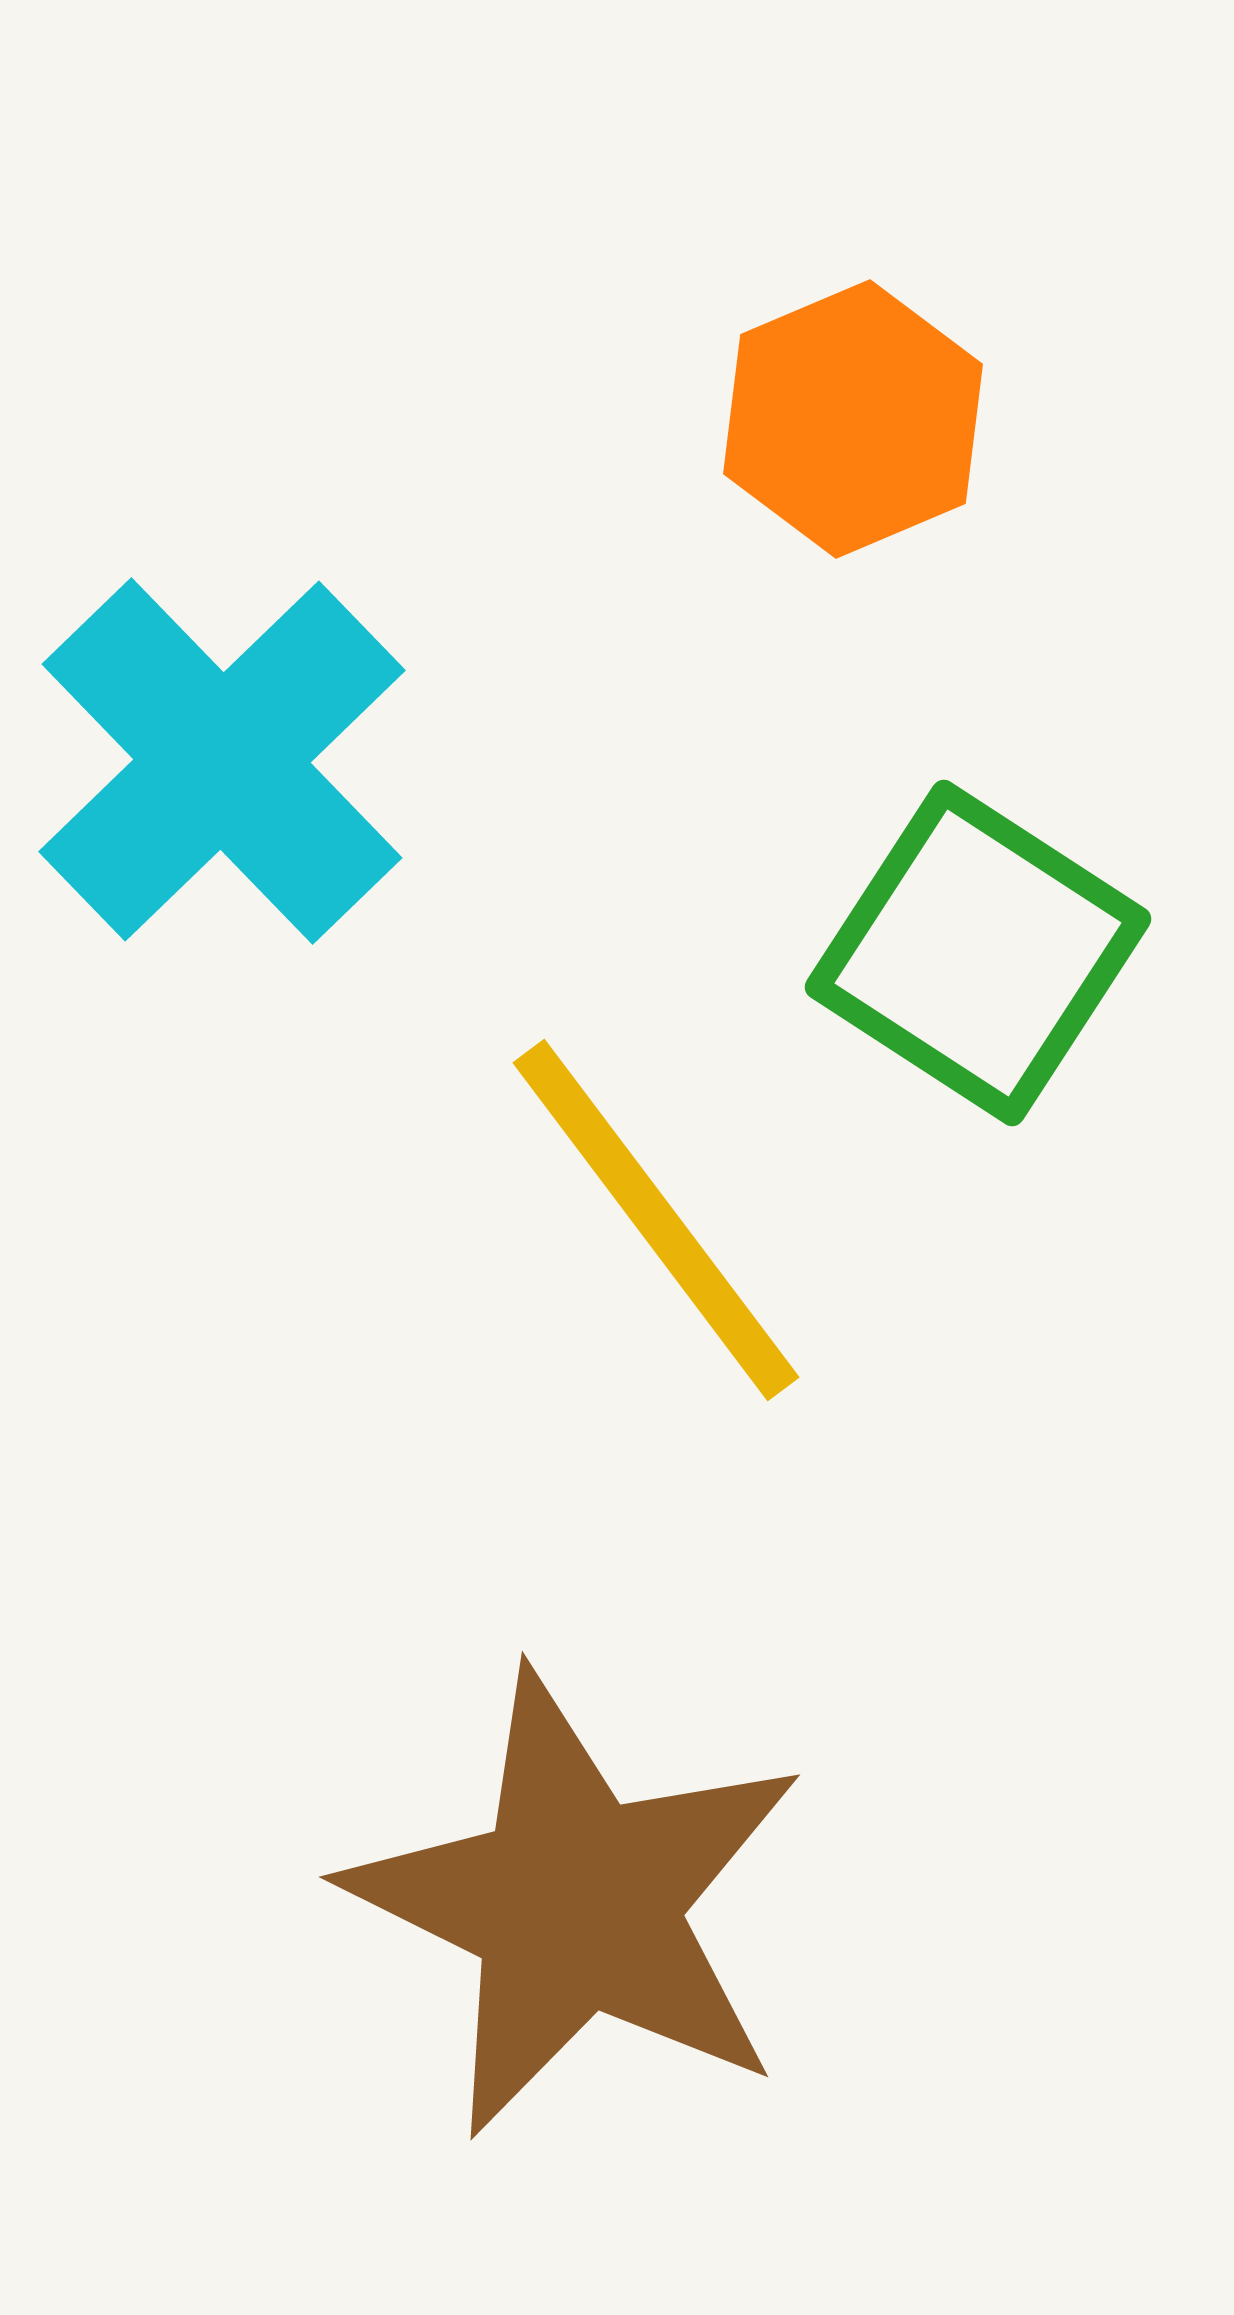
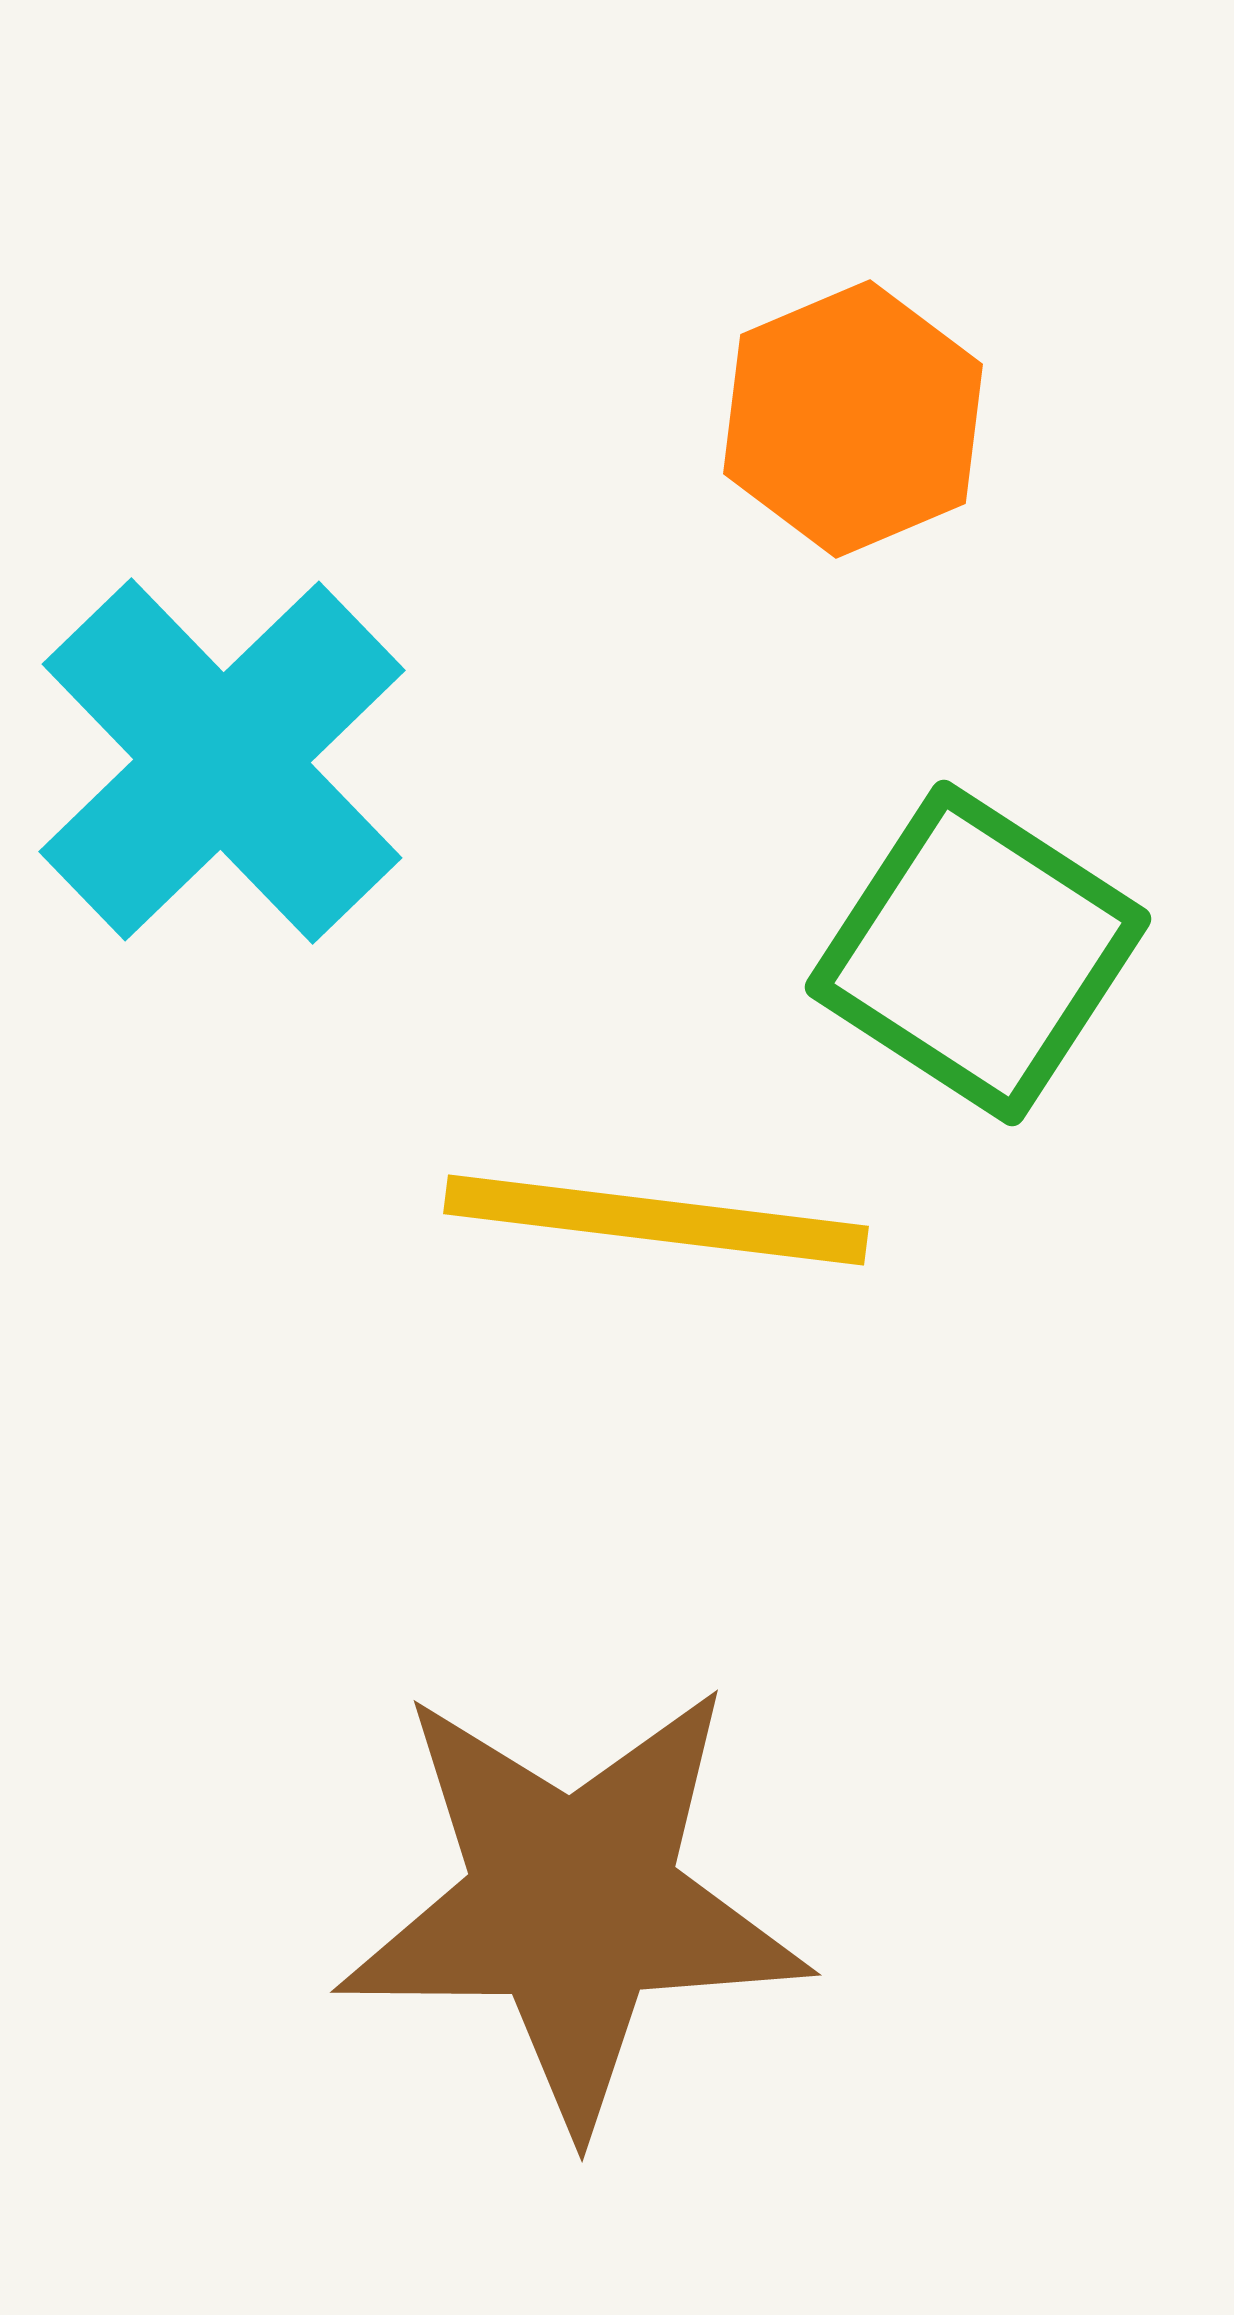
yellow line: rotated 46 degrees counterclockwise
brown star: moved 3 px left; rotated 26 degrees counterclockwise
